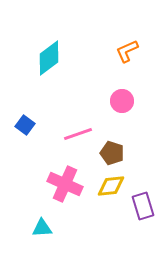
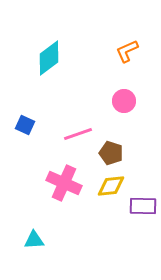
pink circle: moved 2 px right
blue square: rotated 12 degrees counterclockwise
brown pentagon: moved 1 px left
pink cross: moved 1 px left, 1 px up
purple rectangle: rotated 72 degrees counterclockwise
cyan triangle: moved 8 px left, 12 px down
